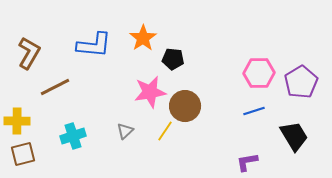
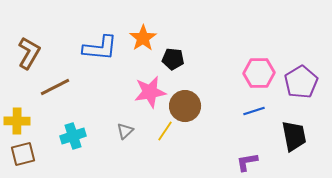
blue L-shape: moved 6 px right, 3 px down
black trapezoid: rotated 20 degrees clockwise
